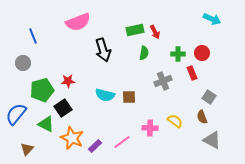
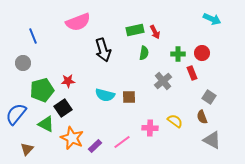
gray cross: rotated 18 degrees counterclockwise
